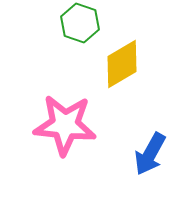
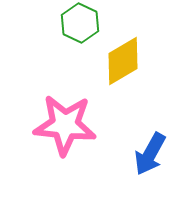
green hexagon: rotated 6 degrees clockwise
yellow diamond: moved 1 px right, 3 px up
